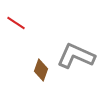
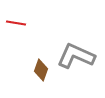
red line: rotated 24 degrees counterclockwise
